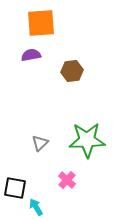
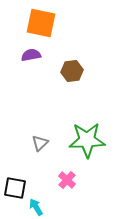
orange square: rotated 16 degrees clockwise
